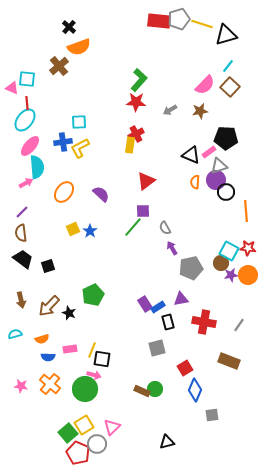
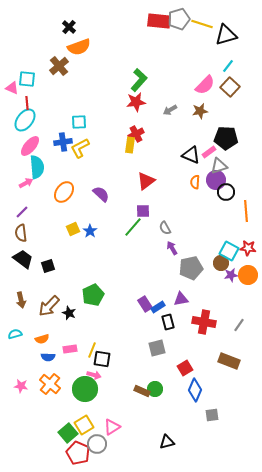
red star at (136, 102): rotated 12 degrees counterclockwise
pink triangle at (112, 427): rotated 12 degrees clockwise
